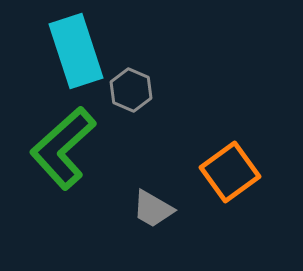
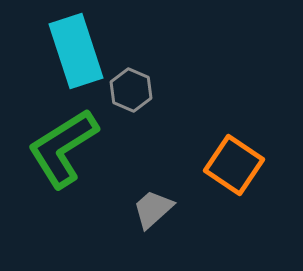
green L-shape: rotated 10 degrees clockwise
orange square: moved 4 px right, 7 px up; rotated 20 degrees counterclockwise
gray trapezoid: rotated 108 degrees clockwise
